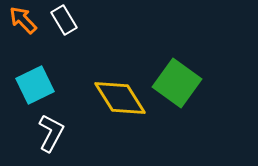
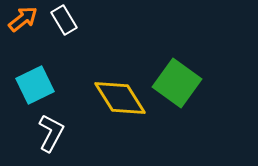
orange arrow: moved 1 px up; rotated 96 degrees clockwise
